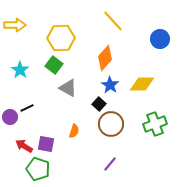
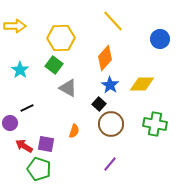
yellow arrow: moved 1 px down
purple circle: moved 6 px down
green cross: rotated 30 degrees clockwise
green pentagon: moved 1 px right
